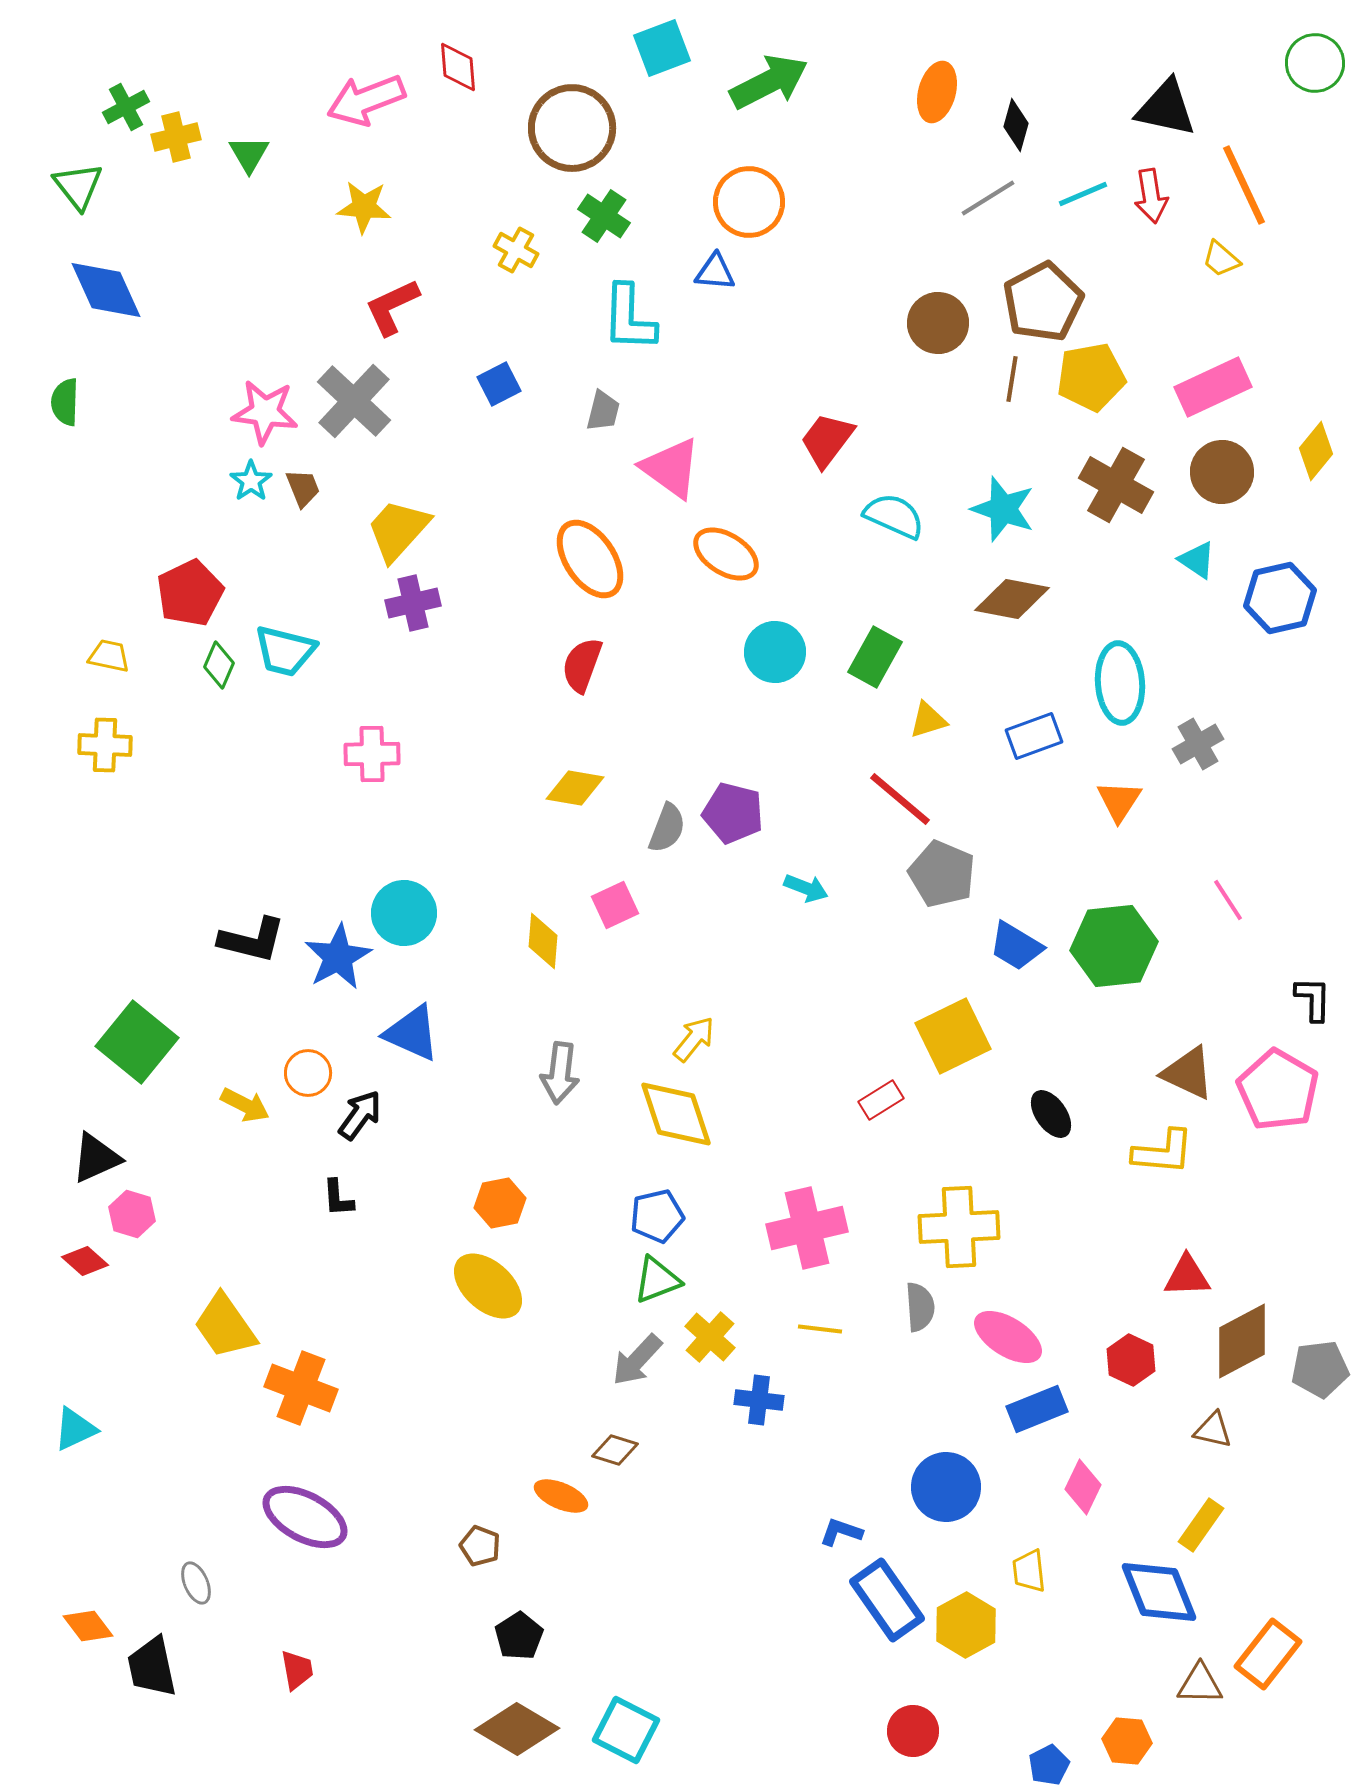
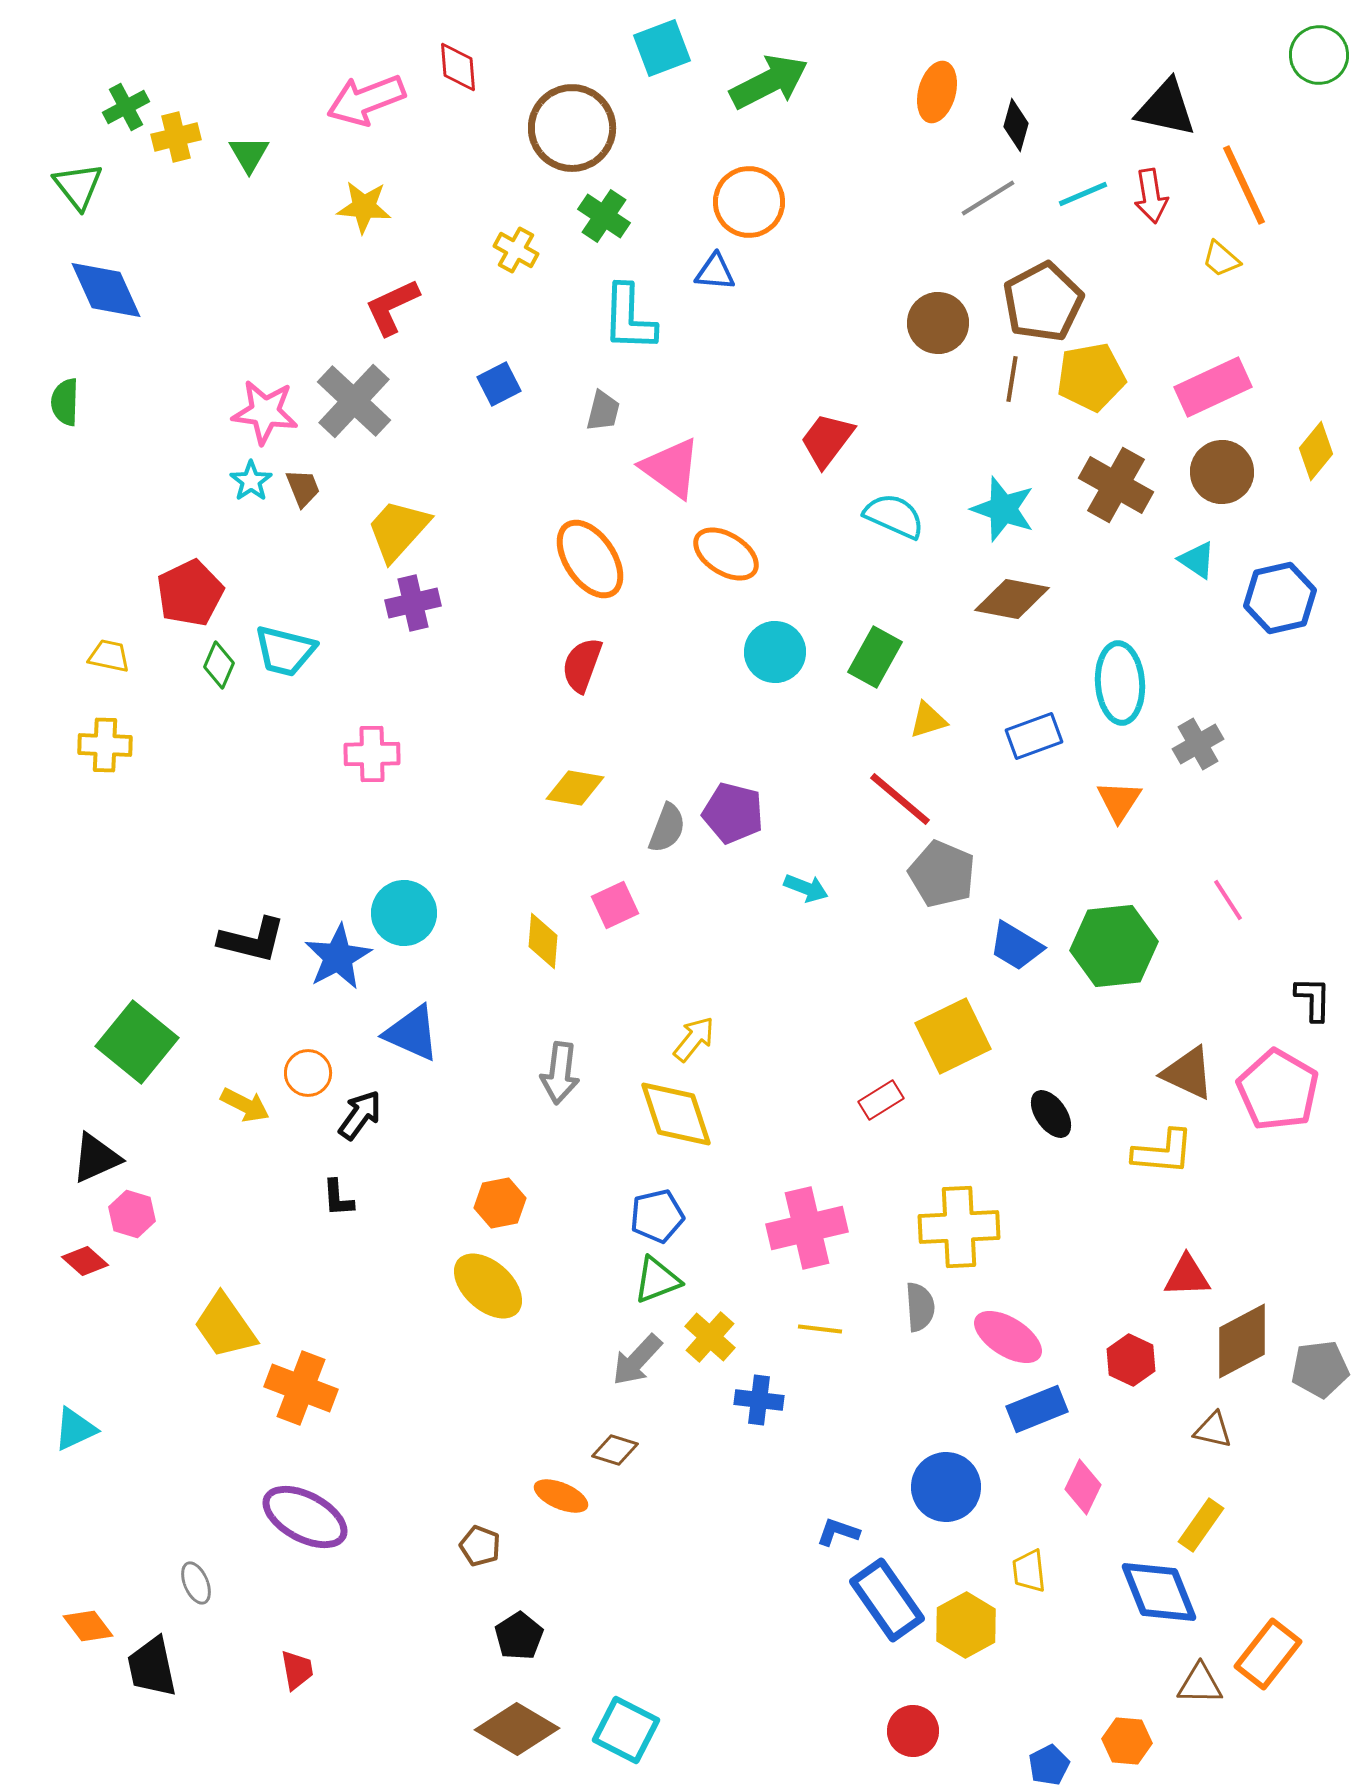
green circle at (1315, 63): moved 4 px right, 8 px up
blue L-shape at (841, 1532): moved 3 px left
